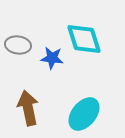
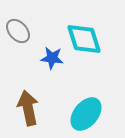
gray ellipse: moved 14 px up; rotated 40 degrees clockwise
cyan ellipse: moved 2 px right
